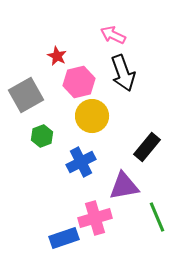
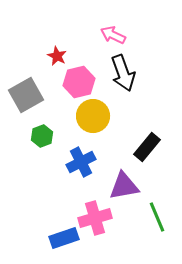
yellow circle: moved 1 px right
